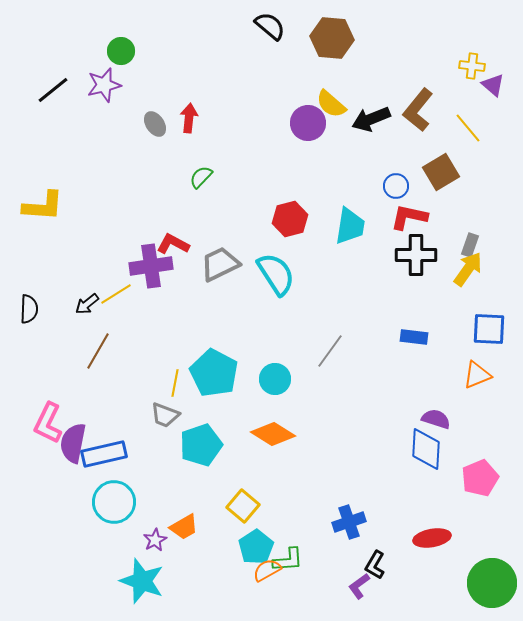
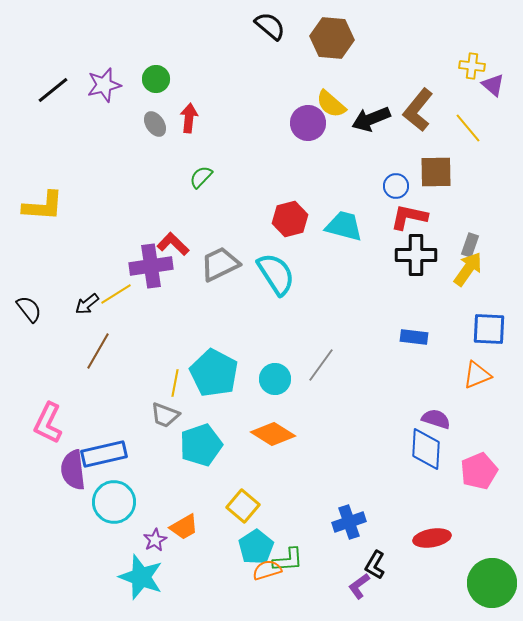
green circle at (121, 51): moved 35 px right, 28 px down
brown square at (441, 172): moved 5 px left; rotated 30 degrees clockwise
cyan trapezoid at (350, 226): moved 6 px left; rotated 84 degrees counterclockwise
red L-shape at (173, 244): rotated 16 degrees clockwise
black semicircle at (29, 309): rotated 40 degrees counterclockwise
gray line at (330, 351): moved 9 px left, 14 px down
purple semicircle at (73, 443): moved 27 px down; rotated 18 degrees counterclockwise
pink pentagon at (480, 478): moved 1 px left, 7 px up
orange semicircle at (267, 570): rotated 12 degrees clockwise
cyan star at (142, 581): moved 1 px left, 4 px up
